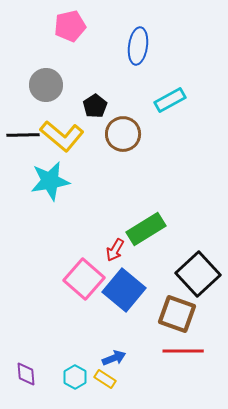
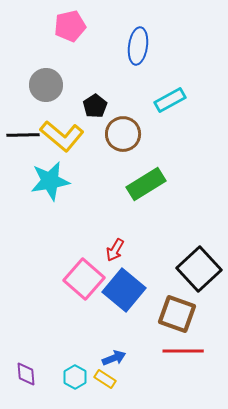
green rectangle: moved 45 px up
black square: moved 1 px right, 5 px up
